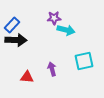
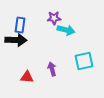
blue rectangle: moved 8 px right; rotated 35 degrees counterclockwise
